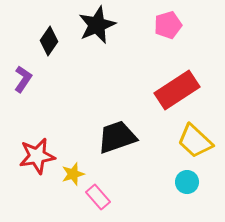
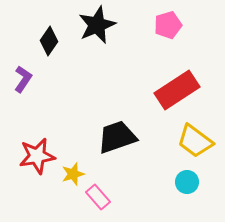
yellow trapezoid: rotated 6 degrees counterclockwise
